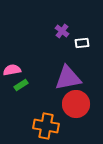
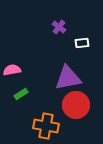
purple cross: moved 3 px left, 4 px up
green rectangle: moved 9 px down
red circle: moved 1 px down
